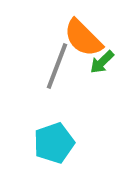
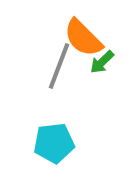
gray line: moved 2 px right
cyan pentagon: rotated 12 degrees clockwise
